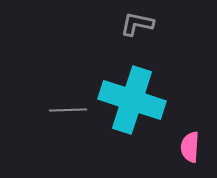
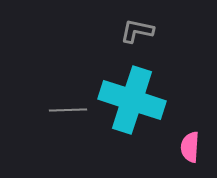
gray L-shape: moved 7 px down
